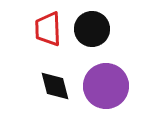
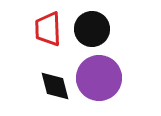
purple circle: moved 7 px left, 8 px up
